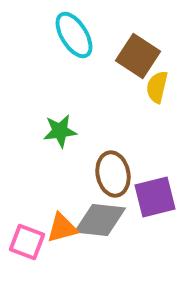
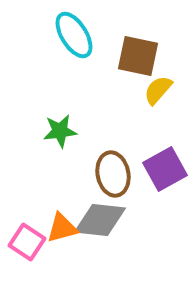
brown square: rotated 21 degrees counterclockwise
yellow semicircle: moved 1 px right, 3 px down; rotated 28 degrees clockwise
purple square: moved 10 px right, 28 px up; rotated 15 degrees counterclockwise
pink square: rotated 12 degrees clockwise
